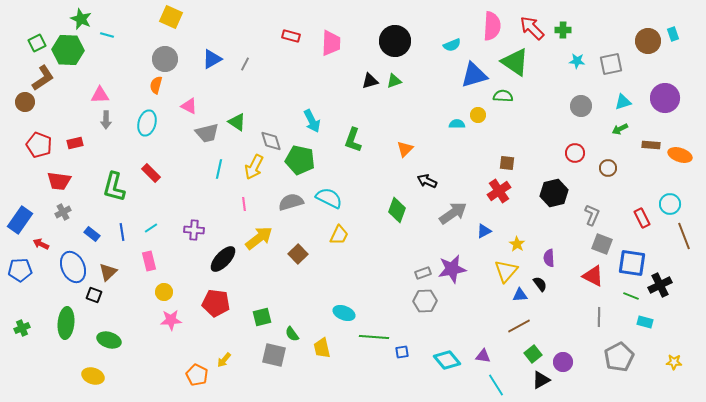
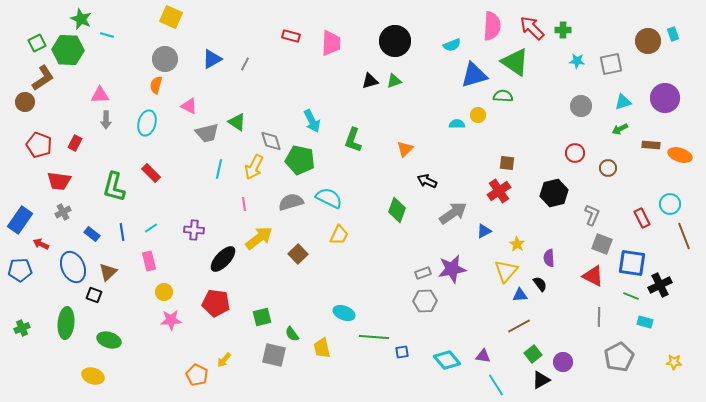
red rectangle at (75, 143): rotated 49 degrees counterclockwise
